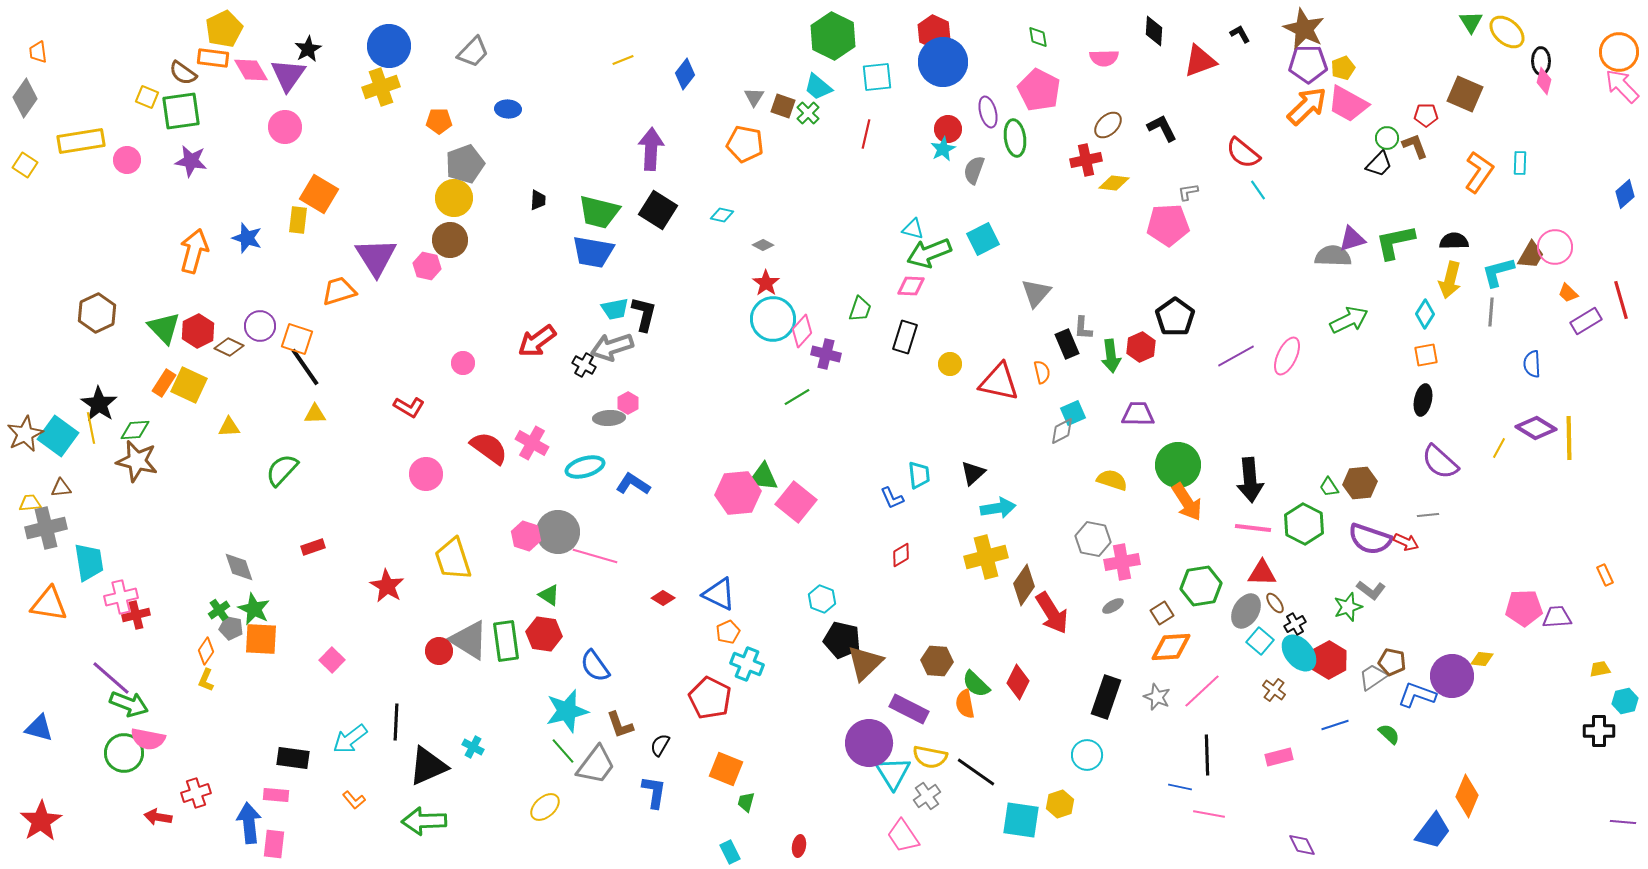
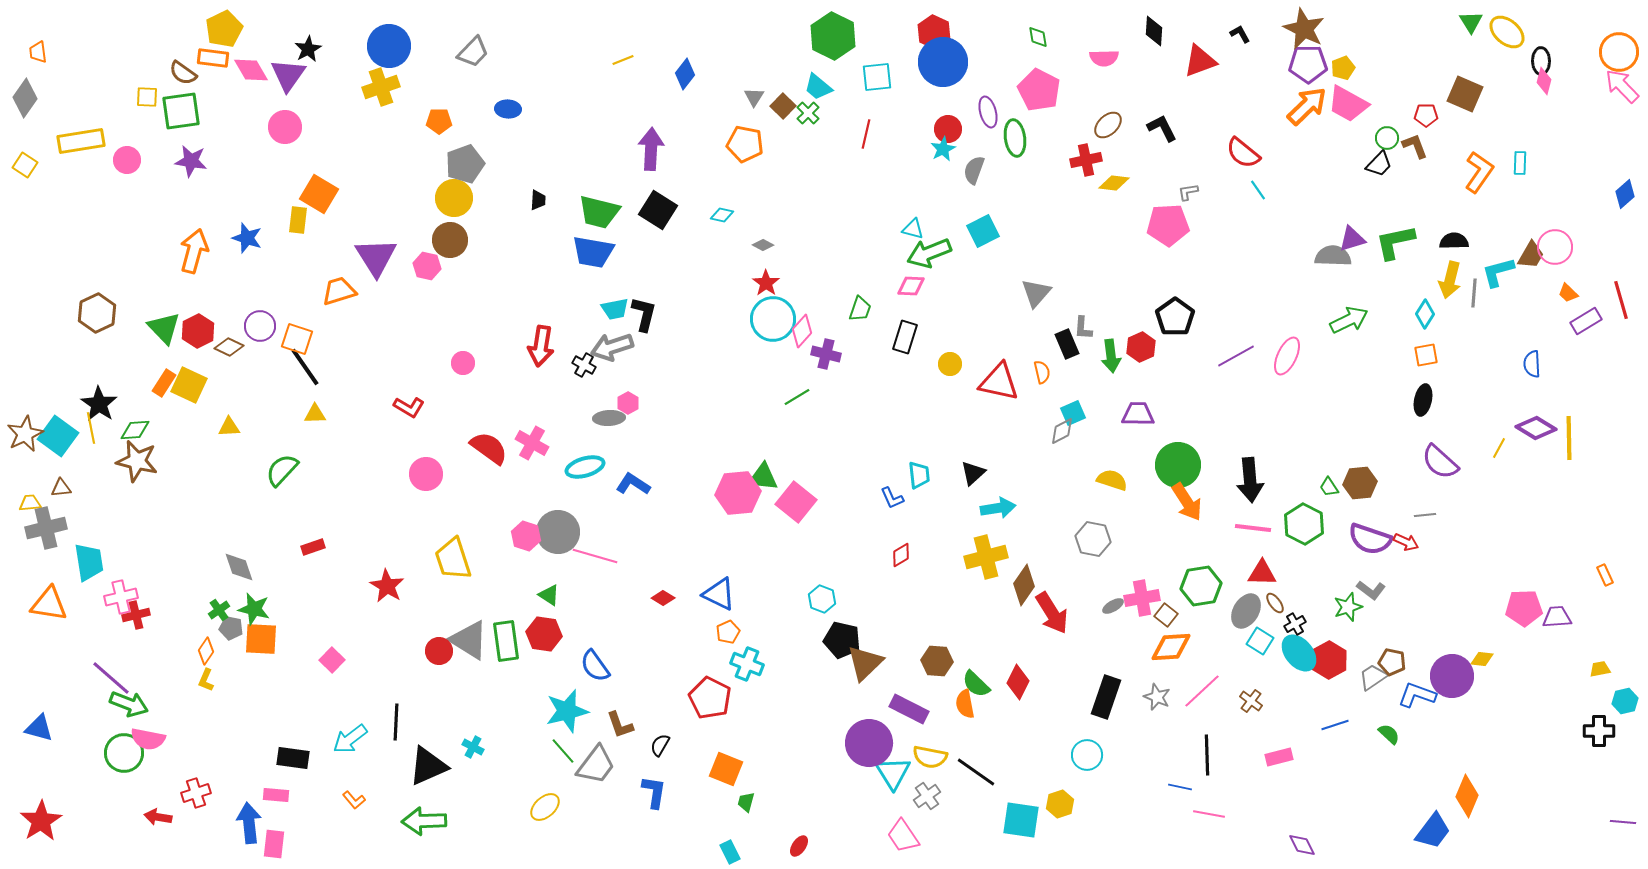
yellow square at (147, 97): rotated 20 degrees counterclockwise
brown square at (783, 106): rotated 25 degrees clockwise
cyan square at (983, 239): moved 8 px up
gray line at (1491, 312): moved 17 px left, 19 px up
red arrow at (537, 341): moved 4 px right, 5 px down; rotated 45 degrees counterclockwise
gray line at (1428, 515): moved 3 px left
pink cross at (1122, 562): moved 20 px right, 36 px down
green star at (254, 609): rotated 12 degrees counterclockwise
brown square at (1162, 613): moved 4 px right, 2 px down; rotated 20 degrees counterclockwise
cyan square at (1260, 641): rotated 8 degrees counterclockwise
brown cross at (1274, 690): moved 23 px left, 11 px down
red ellipse at (799, 846): rotated 25 degrees clockwise
